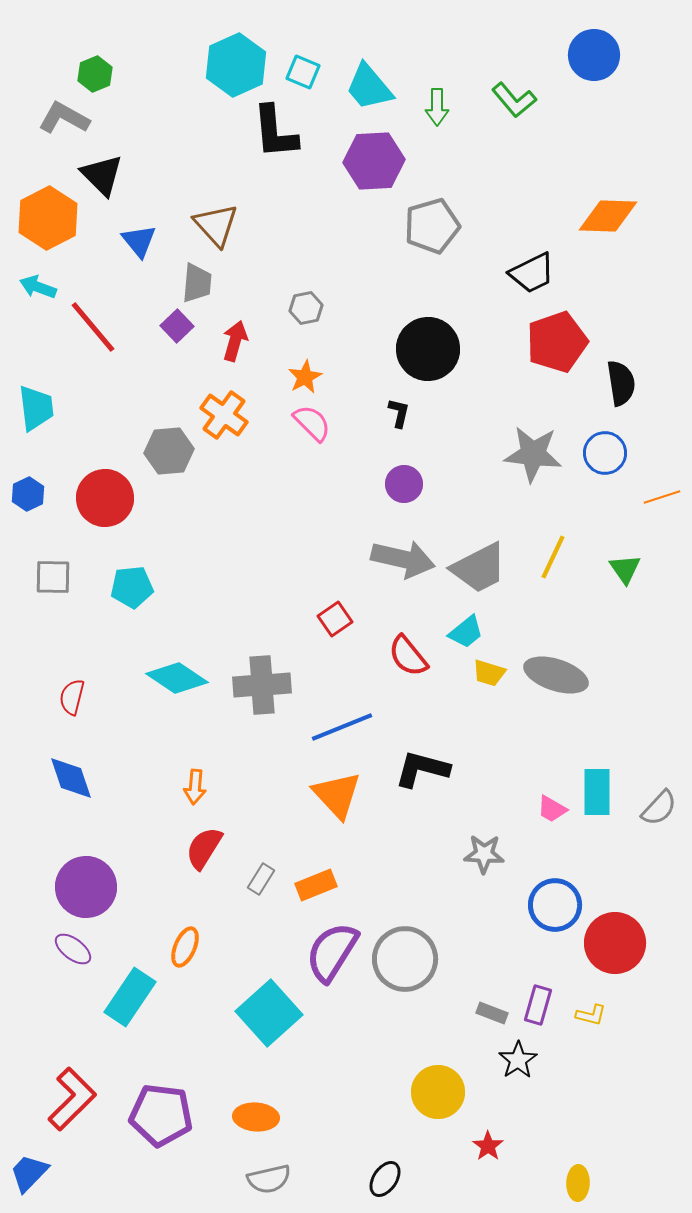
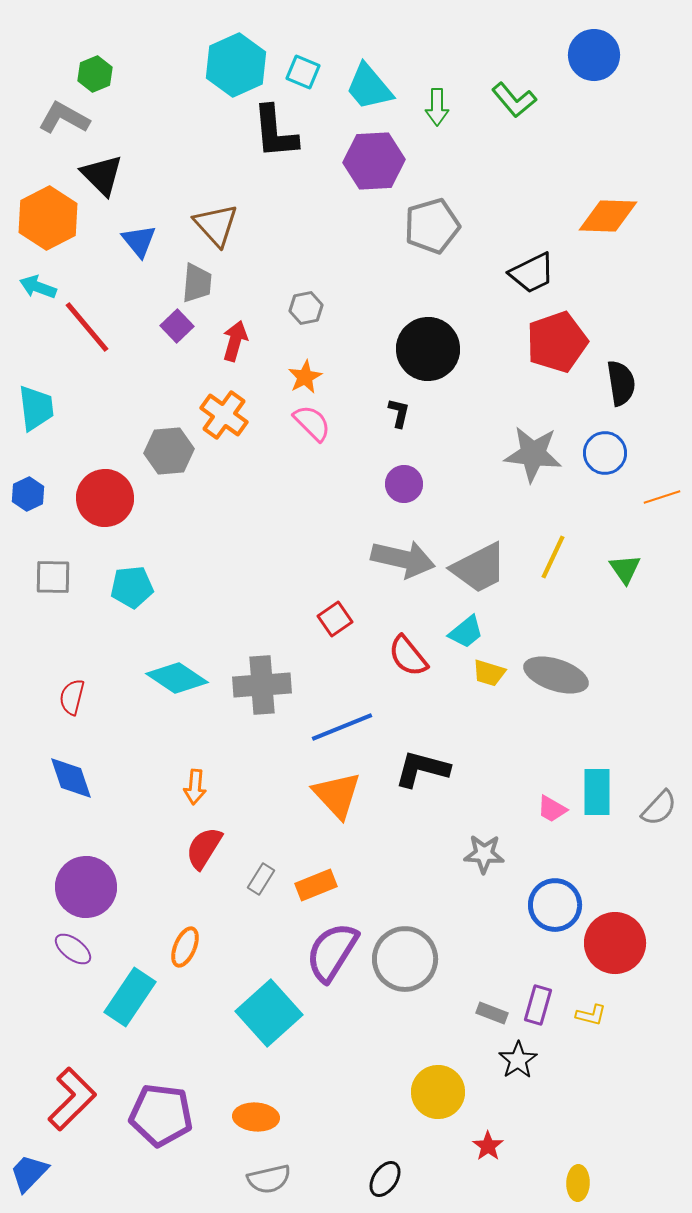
red line at (93, 327): moved 6 px left
